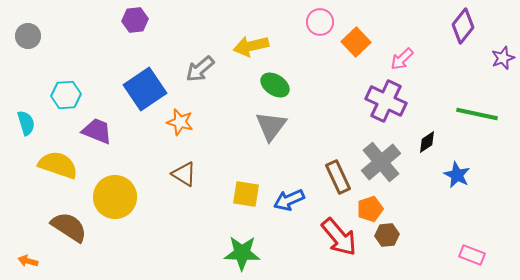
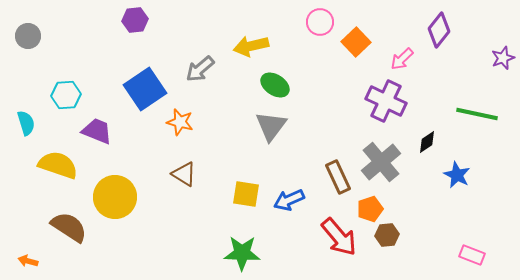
purple diamond: moved 24 px left, 4 px down
